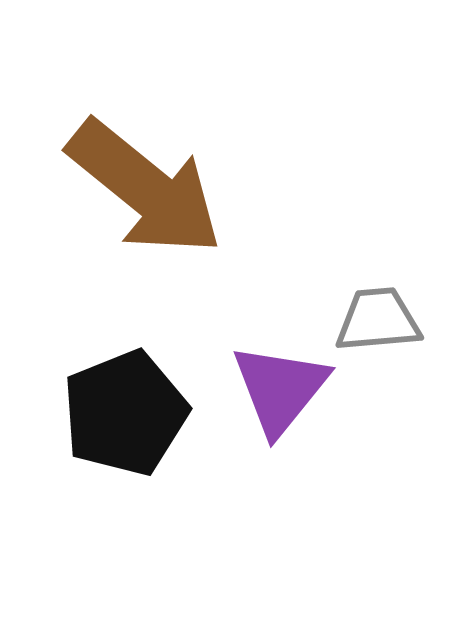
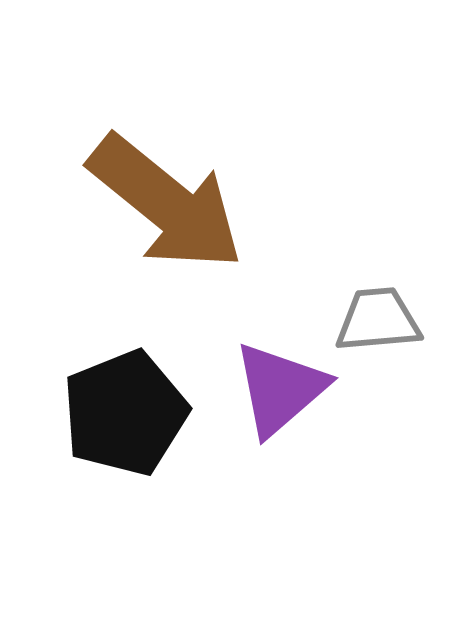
brown arrow: moved 21 px right, 15 px down
purple triangle: rotated 10 degrees clockwise
